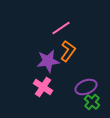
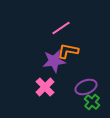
orange L-shape: rotated 115 degrees counterclockwise
purple star: moved 6 px right
pink cross: moved 2 px right; rotated 12 degrees clockwise
